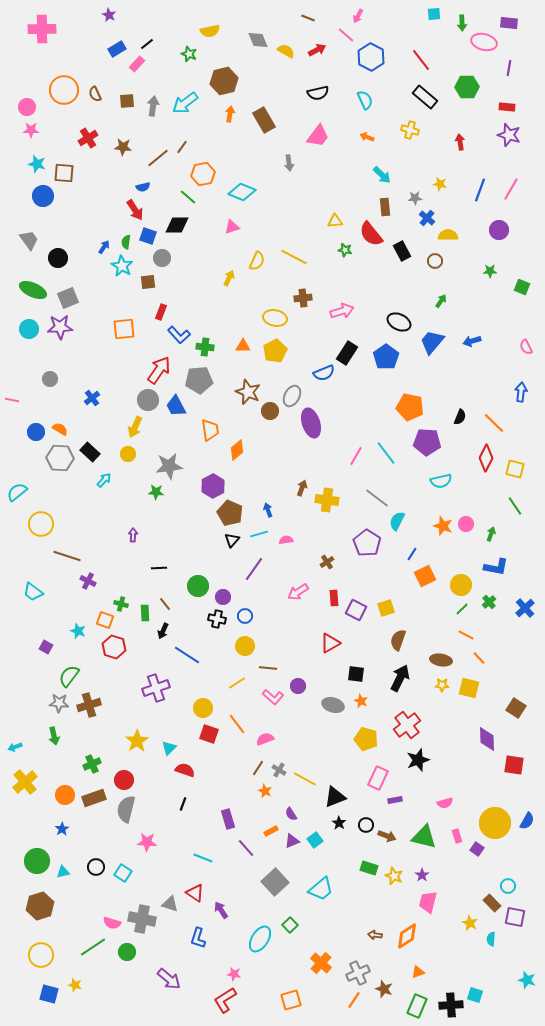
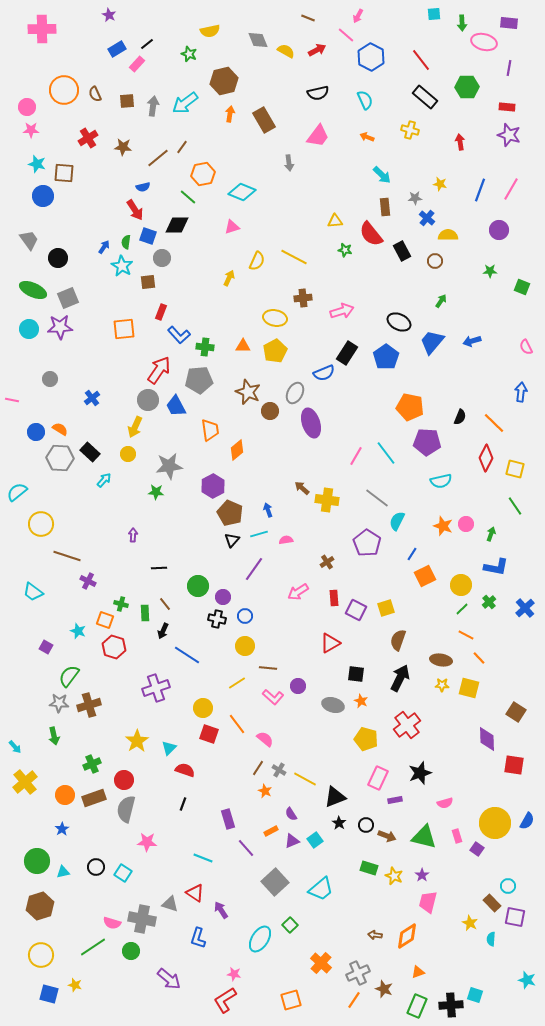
gray ellipse at (292, 396): moved 3 px right, 3 px up
brown arrow at (302, 488): rotated 70 degrees counterclockwise
brown square at (516, 708): moved 4 px down
pink semicircle at (265, 739): rotated 60 degrees clockwise
cyan arrow at (15, 747): rotated 112 degrees counterclockwise
black star at (418, 760): moved 2 px right, 13 px down
green circle at (127, 952): moved 4 px right, 1 px up
